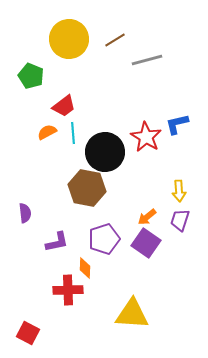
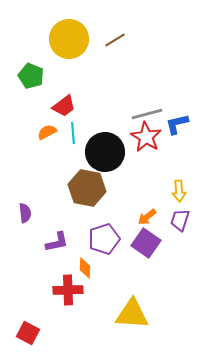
gray line: moved 54 px down
